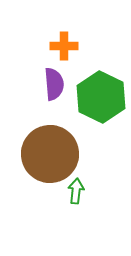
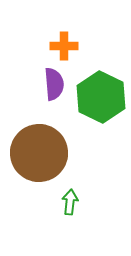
brown circle: moved 11 px left, 1 px up
green arrow: moved 6 px left, 11 px down
